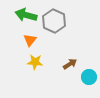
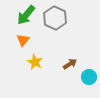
green arrow: rotated 65 degrees counterclockwise
gray hexagon: moved 1 px right, 3 px up
orange triangle: moved 7 px left
yellow star: rotated 21 degrees clockwise
